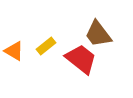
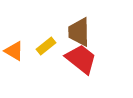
brown trapezoid: moved 19 px left, 2 px up; rotated 36 degrees clockwise
